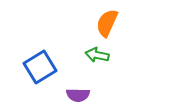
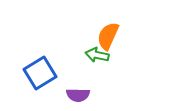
orange semicircle: moved 1 px right, 13 px down
blue square: moved 6 px down
